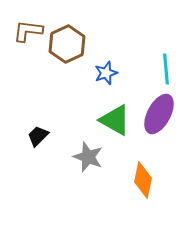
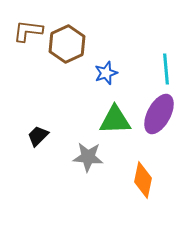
green triangle: rotated 32 degrees counterclockwise
gray star: rotated 16 degrees counterclockwise
